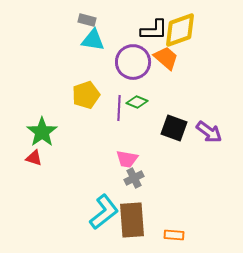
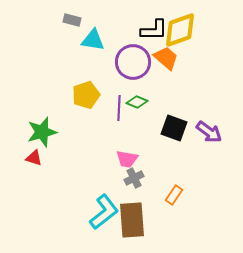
gray rectangle: moved 15 px left
green star: rotated 20 degrees clockwise
orange rectangle: moved 40 px up; rotated 60 degrees counterclockwise
